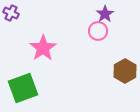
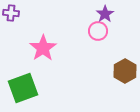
purple cross: rotated 21 degrees counterclockwise
